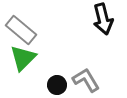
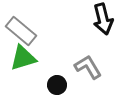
gray rectangle: moved 1 px down
green triangle: rotated 28 degrees clockwise
gray L-shape: moved 2 px right, 13 px up
